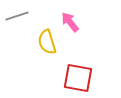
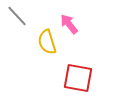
gray line: rotated 65 degrees clockwise
pink arrow: moved 1 px left, 2 px down
